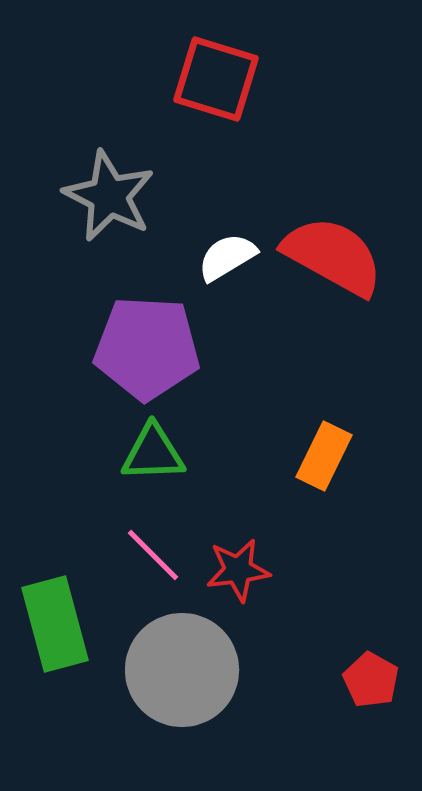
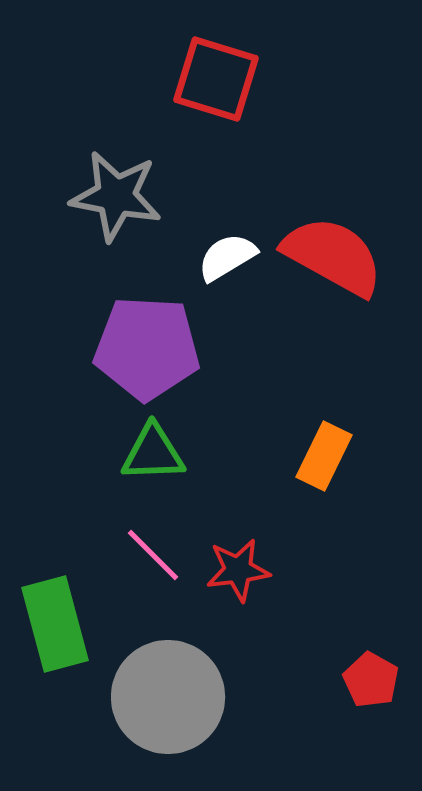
gray star: moved 7 px right; rotated 16 degrees counterclockwise
gray circle: moved 14 px left, 27 px down
